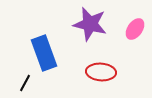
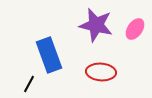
purple star: moved 6 px right, 1 px down
blue rectangle: moved 5 px right, 2 px down
black line: moved 4 px right, 1 px down
